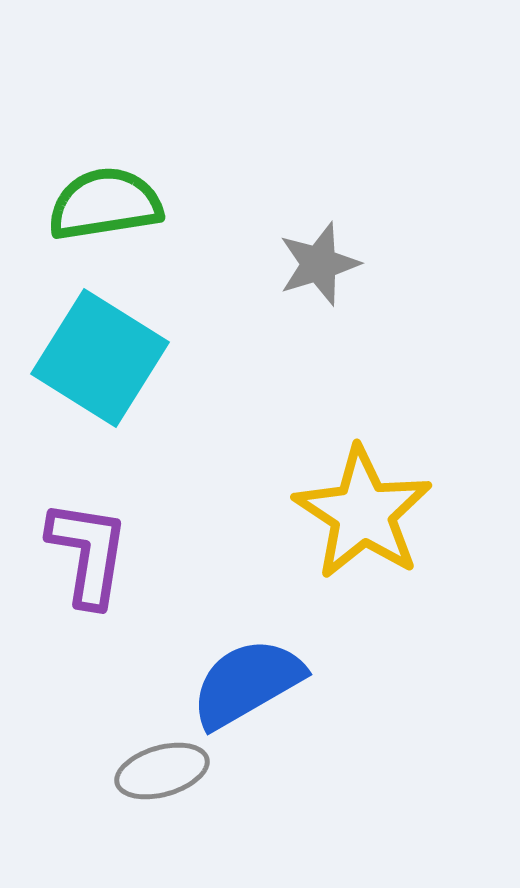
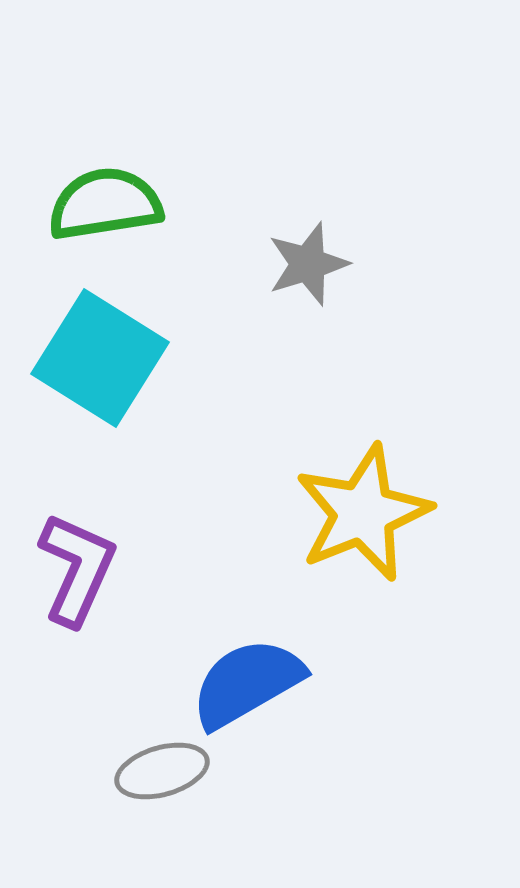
gray star: moved 11 px left
yellow star: rotated 17 degrees clockwise
purple L-shape: moved 11 px left, 16 px down; rotated 15 degrees clockwise
